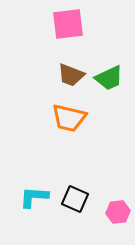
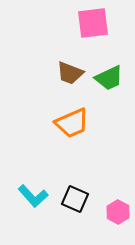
pink square: moved 25 px right, 1 px up
brown trapezoid: moved 1 px left, 2 px up
orange trapezoid: moved 3 px right, 5 px down; rotated 36 degrees counterclockwise
cyan L-shape: moved 1 px left, 1 px up; rotated 136 degrees counterclockwise
pink hexagon: rotated 25 degrees counterclockwise
